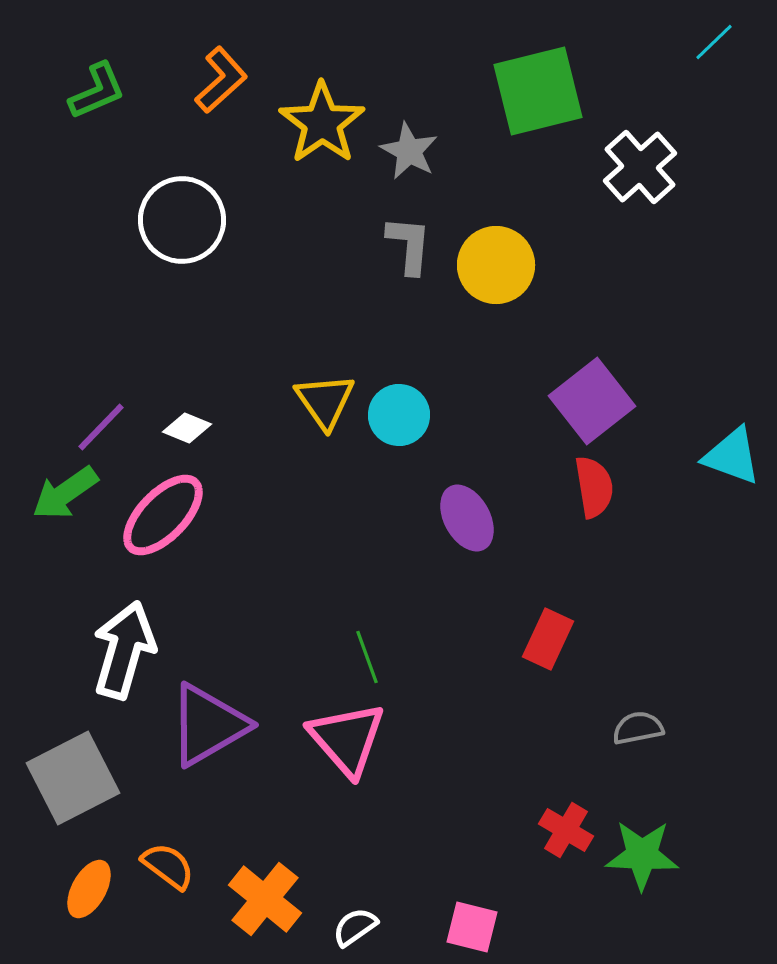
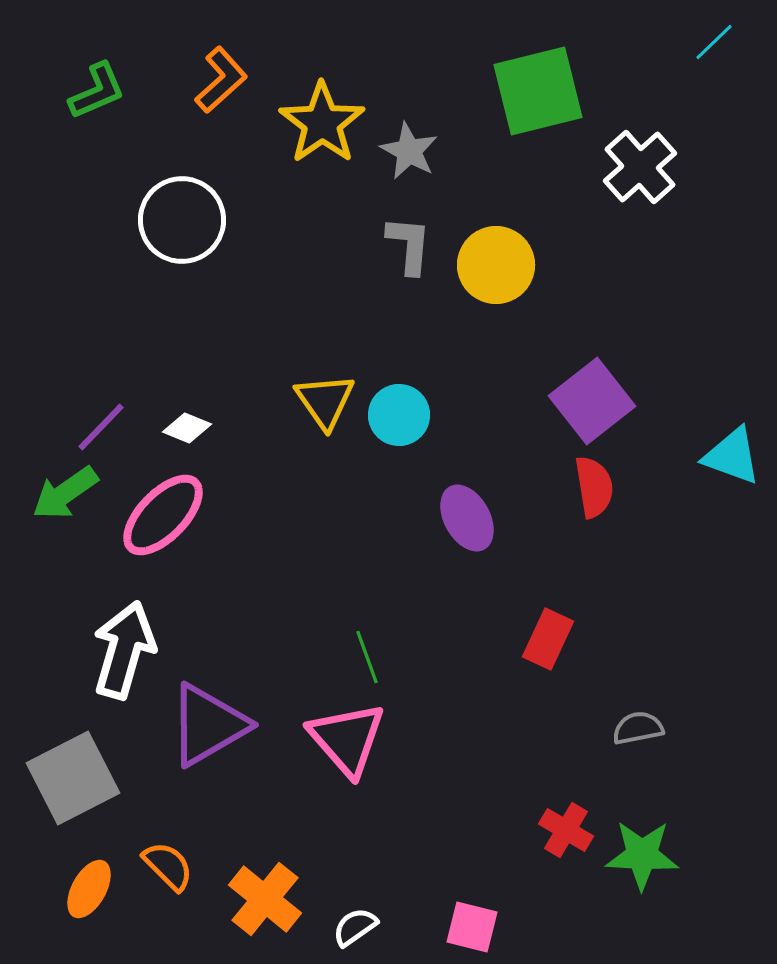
orange semicircle: rotated 8 degrees clockwise
